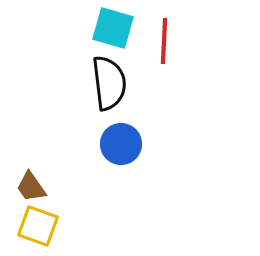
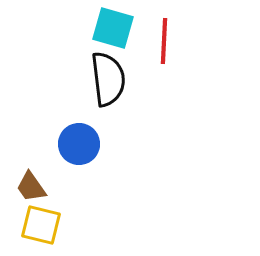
black semicircle: moved 1 px left, 4 px up
blue circle: moved 42 px left
yellow square: moved 3 px right, 1 px up; rotated 6 degrees counterclockwise
